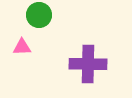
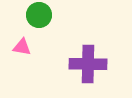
pink triangle: rotated 12 degrees clockwise
